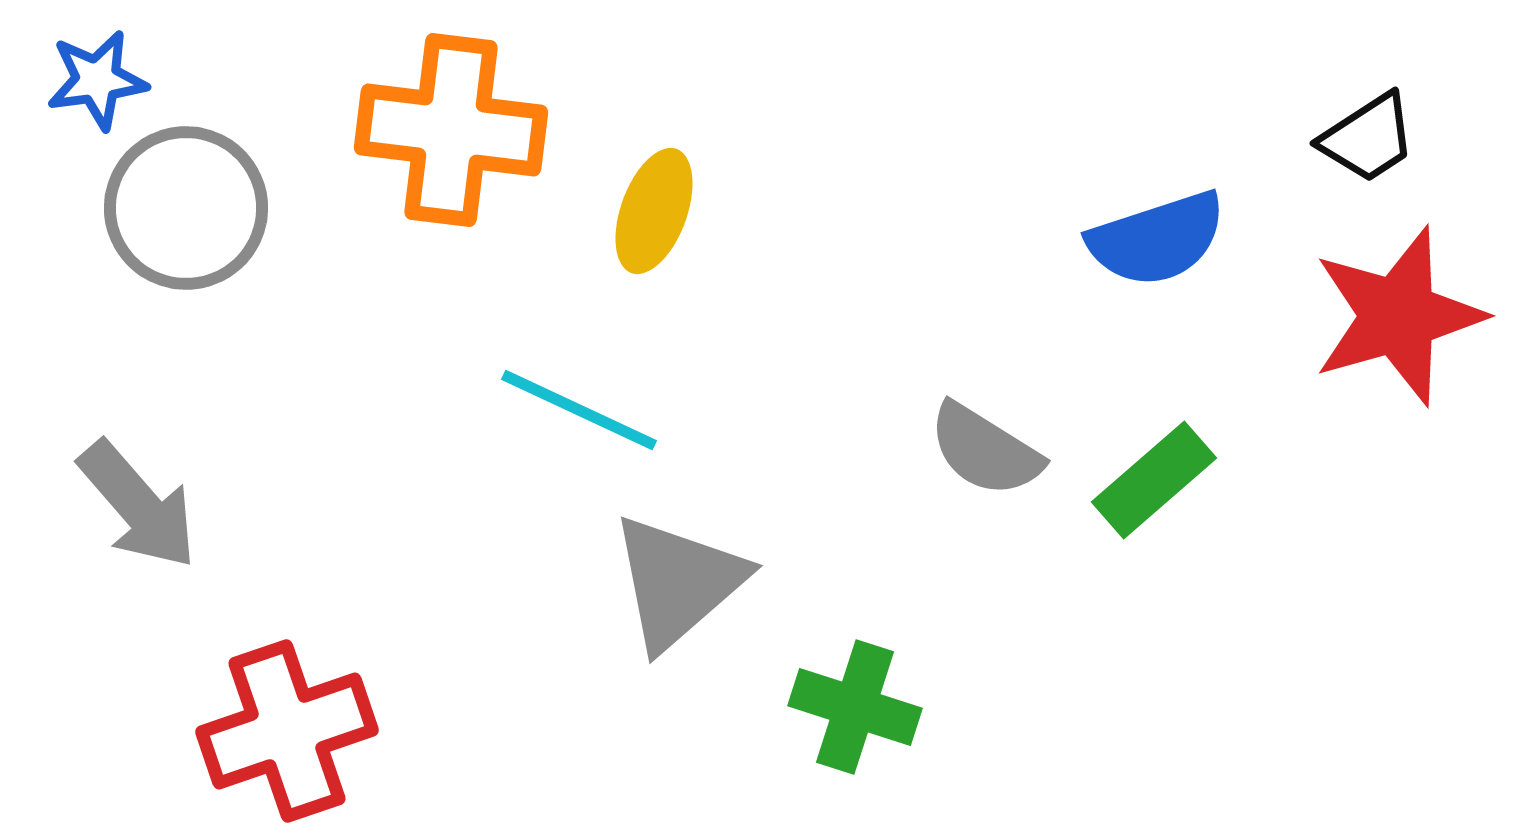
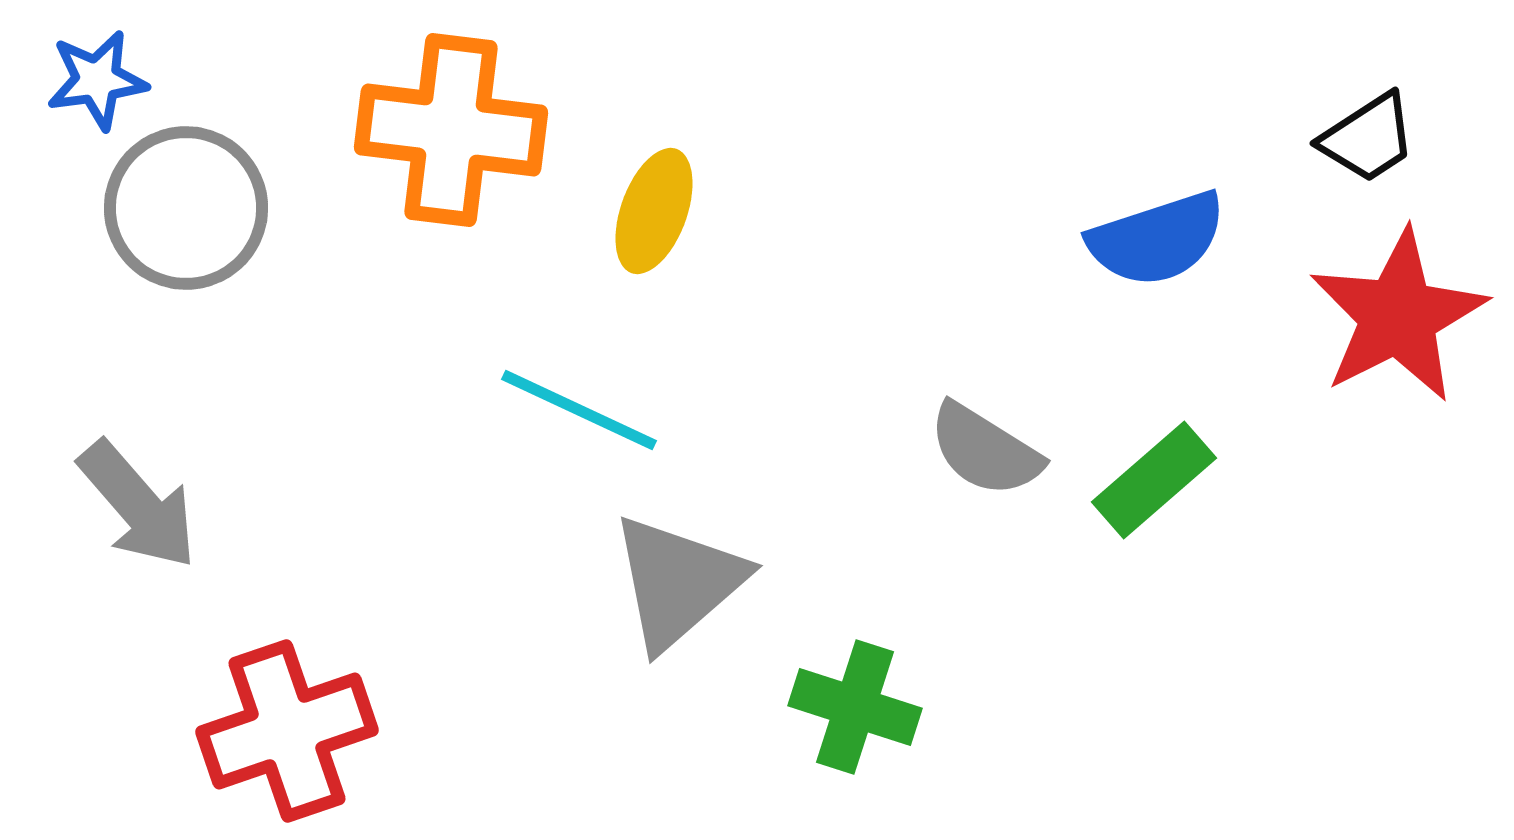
red star: rotated 11 degrees counterclockwise
